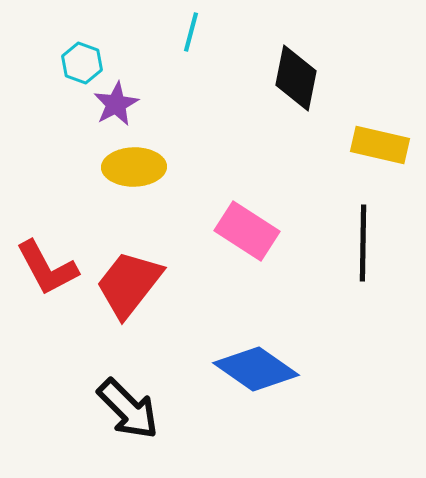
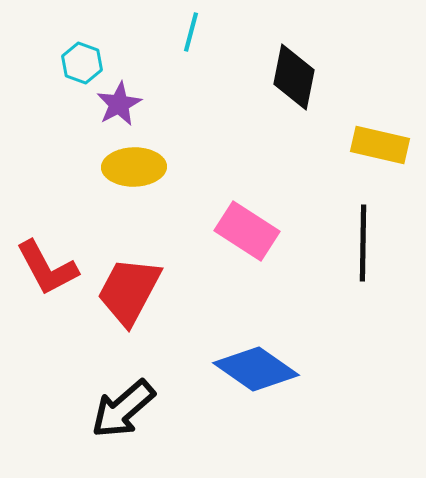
black diamond: moved 2 px left, 1 px up
purple star: moved 3 px right
red trapezoid: moved 7 px down; rotated 10 degrees counterclockwise
black arrow: moved 5 px left; rotated 94 degrees clockwise
